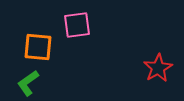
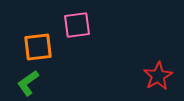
orange square: rotated 12 degrees counterclockwise
red star: moved 8 px down
